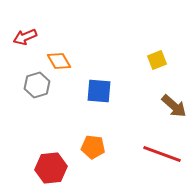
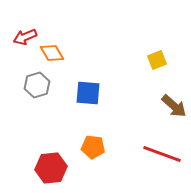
orange diamond: moved 7 px left, 8 px up
blue square: moved 11 px left, 2 px down
